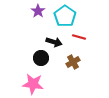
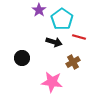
purple star: moved 1 px right, 1 px up
cyan pentagon: moved 3 px left, 3 px down
black circle: moved 19 px left
pink star: moved 19 px right, 2 px up
